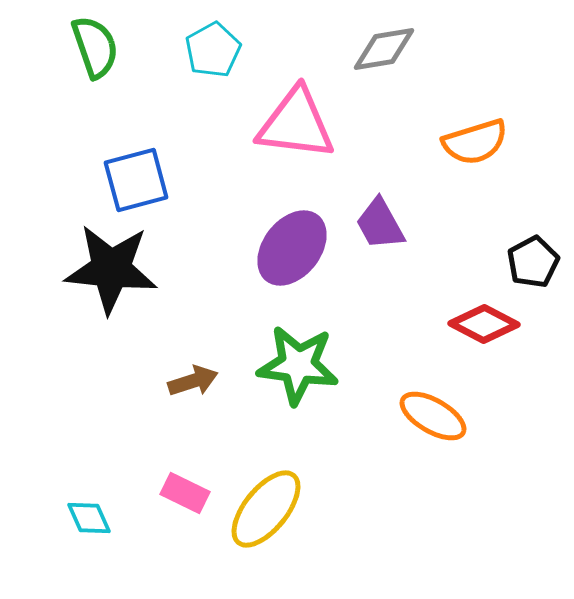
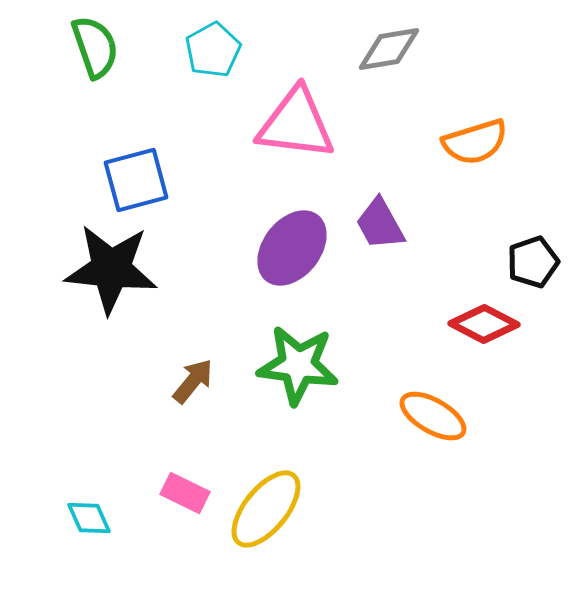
gray diamond: moved 5 px right
black pentagon: rotated 9 degrees clockwise
brown arrow: rotated 33 degrees counterclockwise
